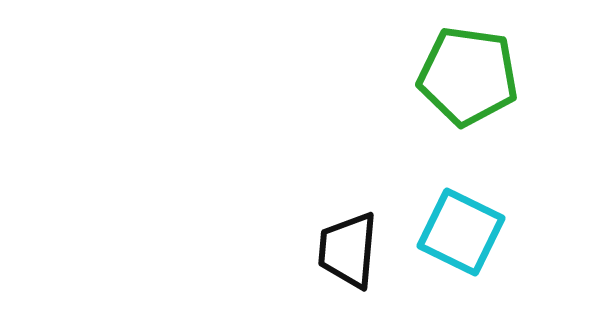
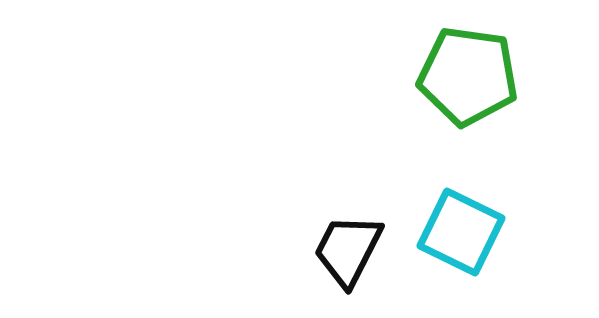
black trapezoid: rotated 22 degrees clockwise
